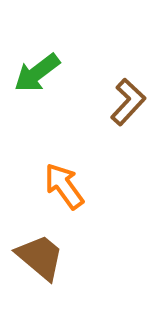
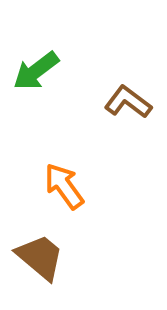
green arrow: moved 1 px left, 2 px up
brown L-shape: rotated 96 degrees counterclockwise
